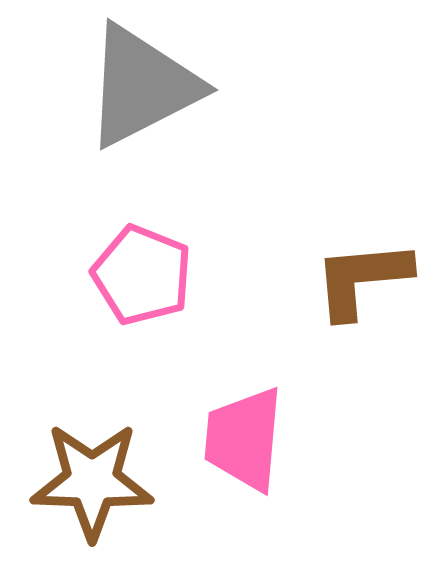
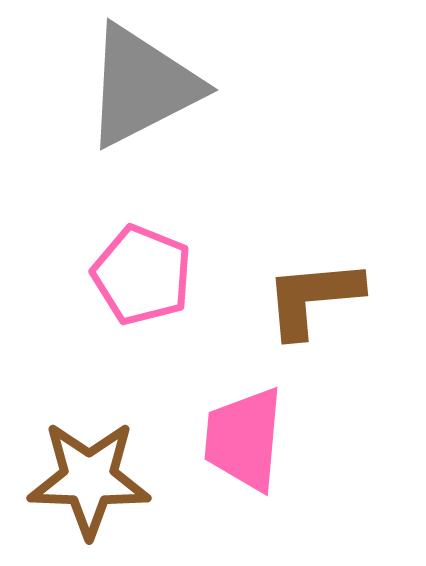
brown L-shape: moved 49 px left, 19 px down
brown star: moved 3 px left, 2 px up
